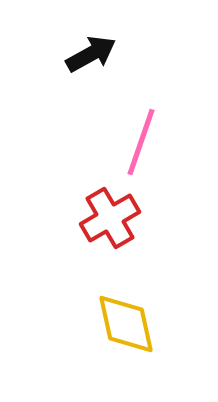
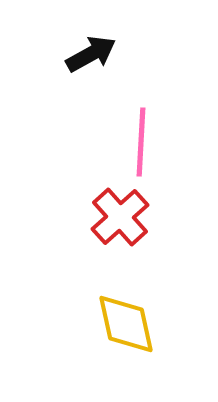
pink line: rotated 16 degrees counterclockwise
red cross: moved 10 px right, 1 px up; rotated 12 degrees counterclockwise
